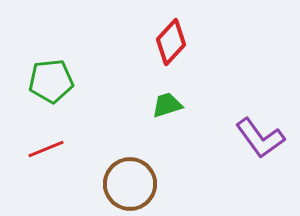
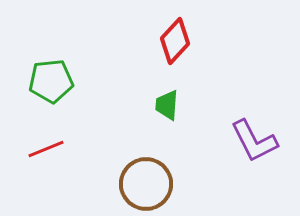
red diamond: moved 4 px right, 1 px up
green trapezoid: rotated 68 degrees counterclockwise
purple L-shape: moved 6 px left, 3 px down; rotated 9 degrees clockwise
brown circle: moved 16 px right
